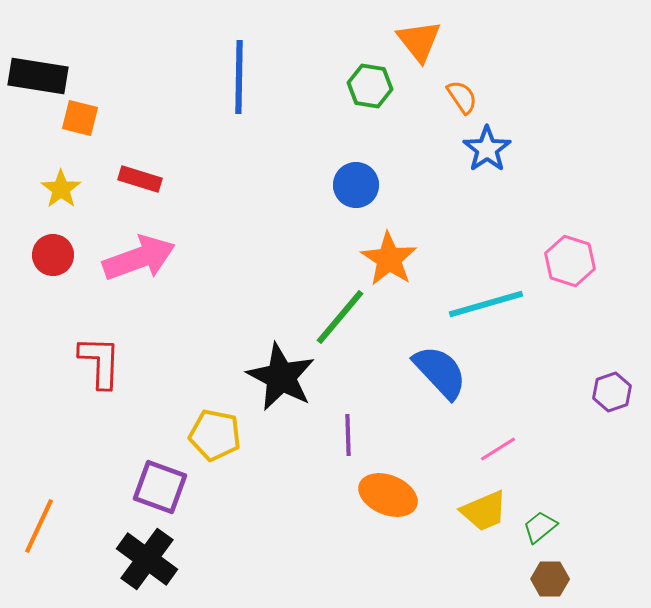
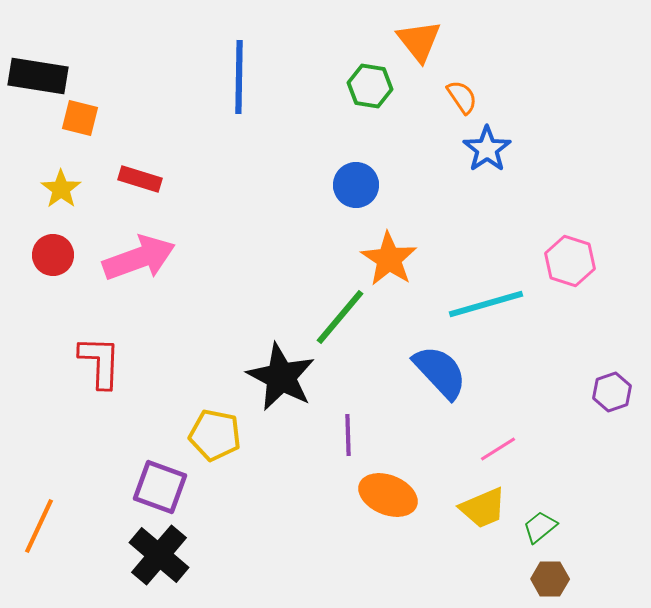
yellow trapezoid: moved 1 px left, 3 px up
black cross: moved 12 px right, 4 px up; rotated 4 degrees clockwise
